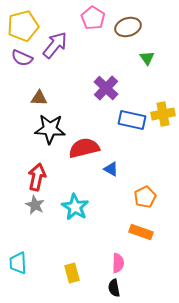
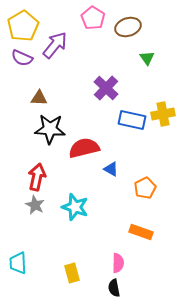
yellow pentagon: rotated 16 degrees counterclockwise
orange pentagon: moved 9 px up
cyan star: rotated 12 degrees counterclockwise
